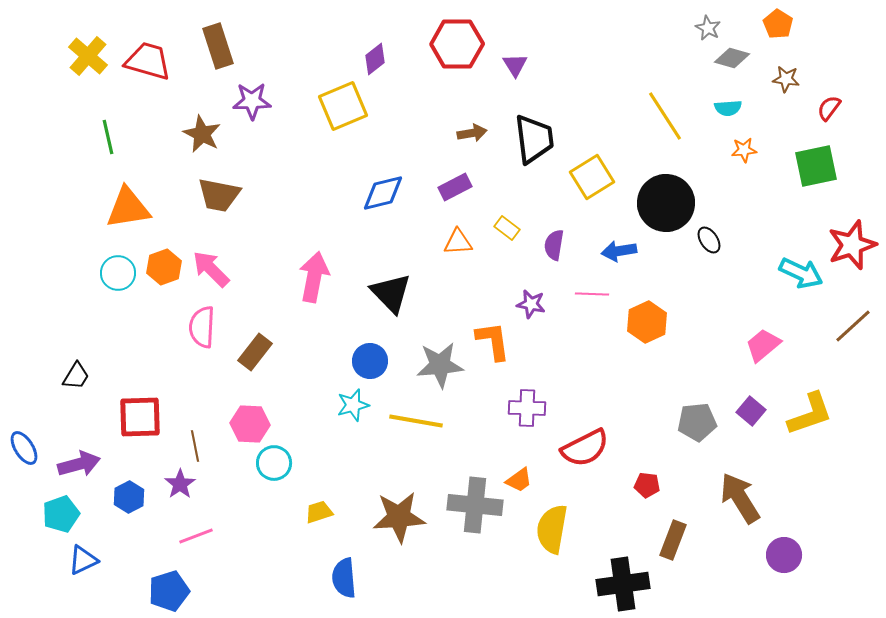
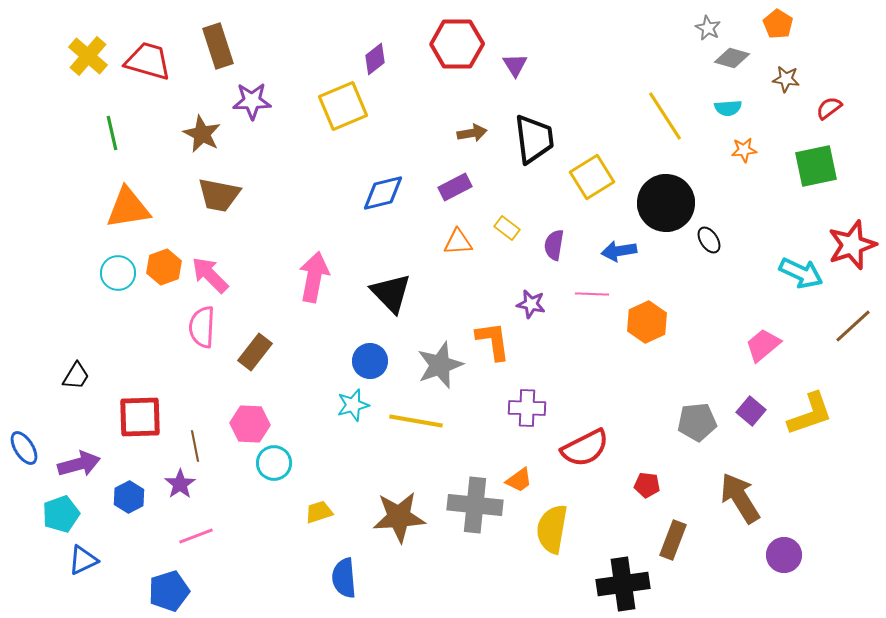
red semicircle at (829, 108): rotated 16 degrees clockwise
green line at (108, 137): moved 4 px right, 4 px up
pink arrow at (211, 269): moved 1 px left, 6 px down
gray star at (440, 365): rotated 15 degrees counterclockwise
